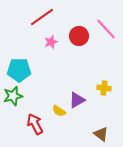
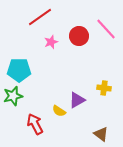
red line: moved 2 px left
